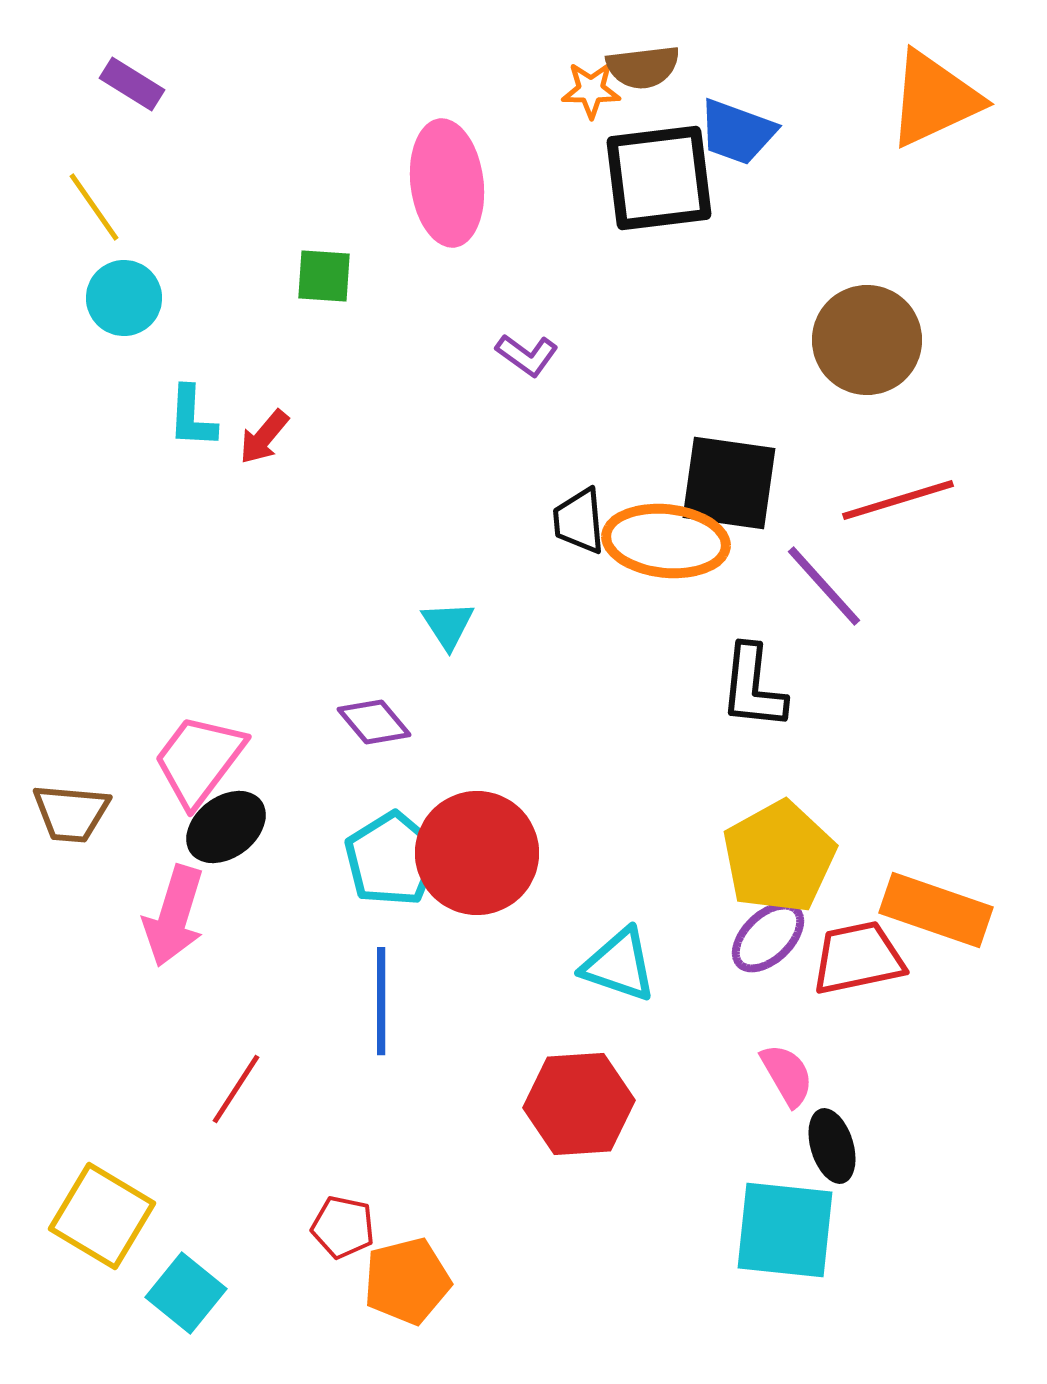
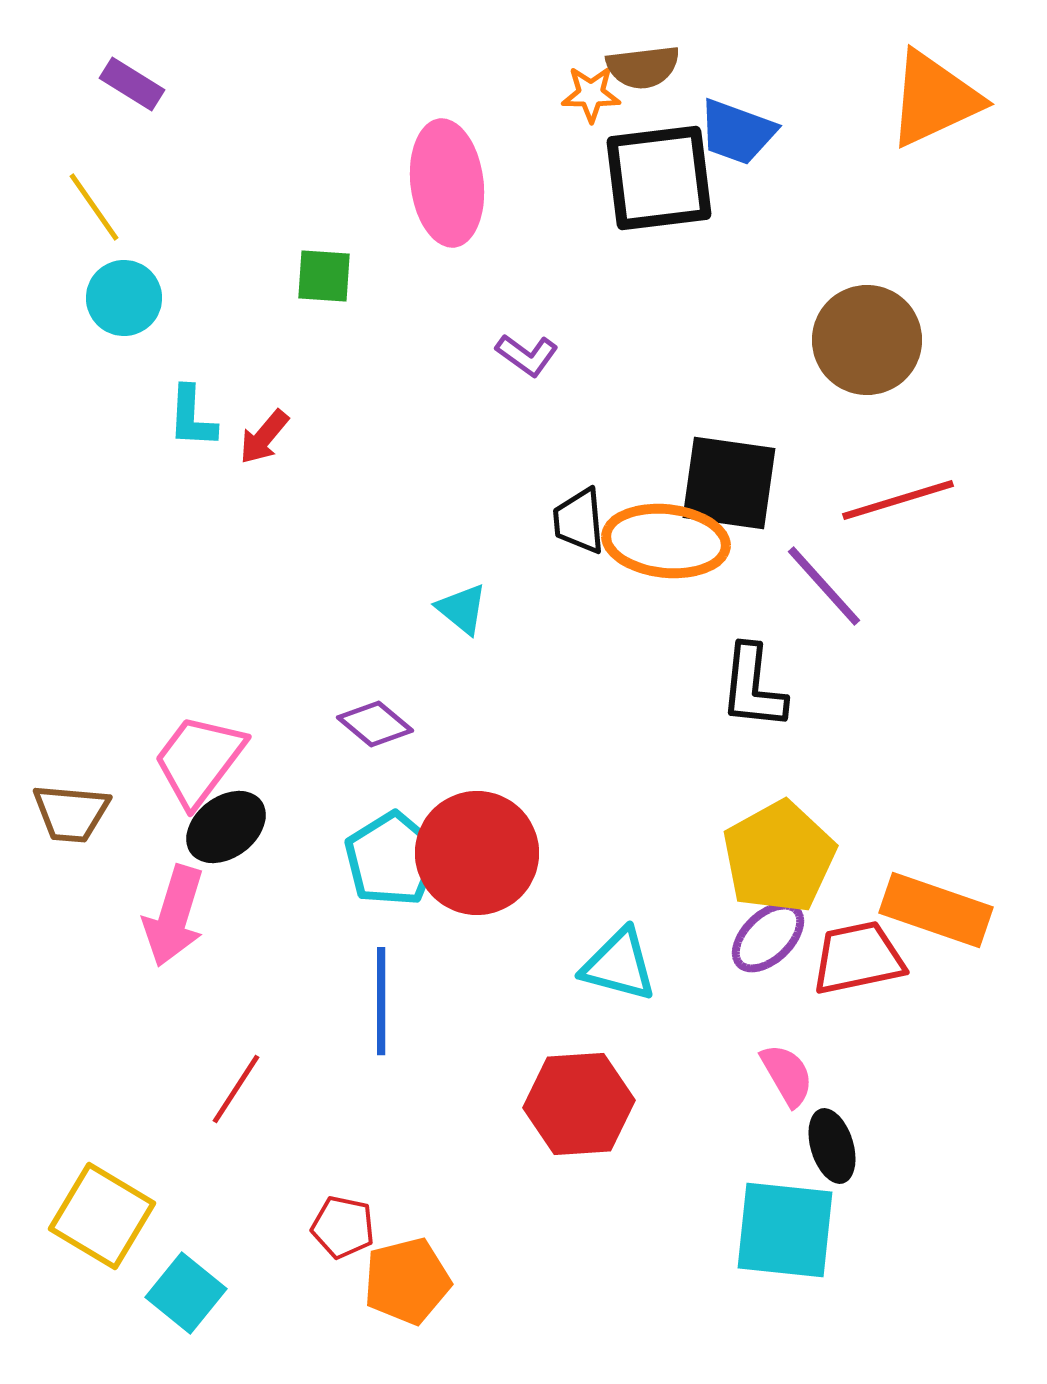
orange star at (591, 90): moved 4 px down
cyan triangle at (448, 625): moved 14 px right, 16 px up; rotated 18 degrees counterclockwise
purple diamond at (374, 722): moved 1 px right, 2 px down; rotated 10 degrees counterclockwise
cyan triangle at (619, 965): rotated 4 degrees counterclockwise
